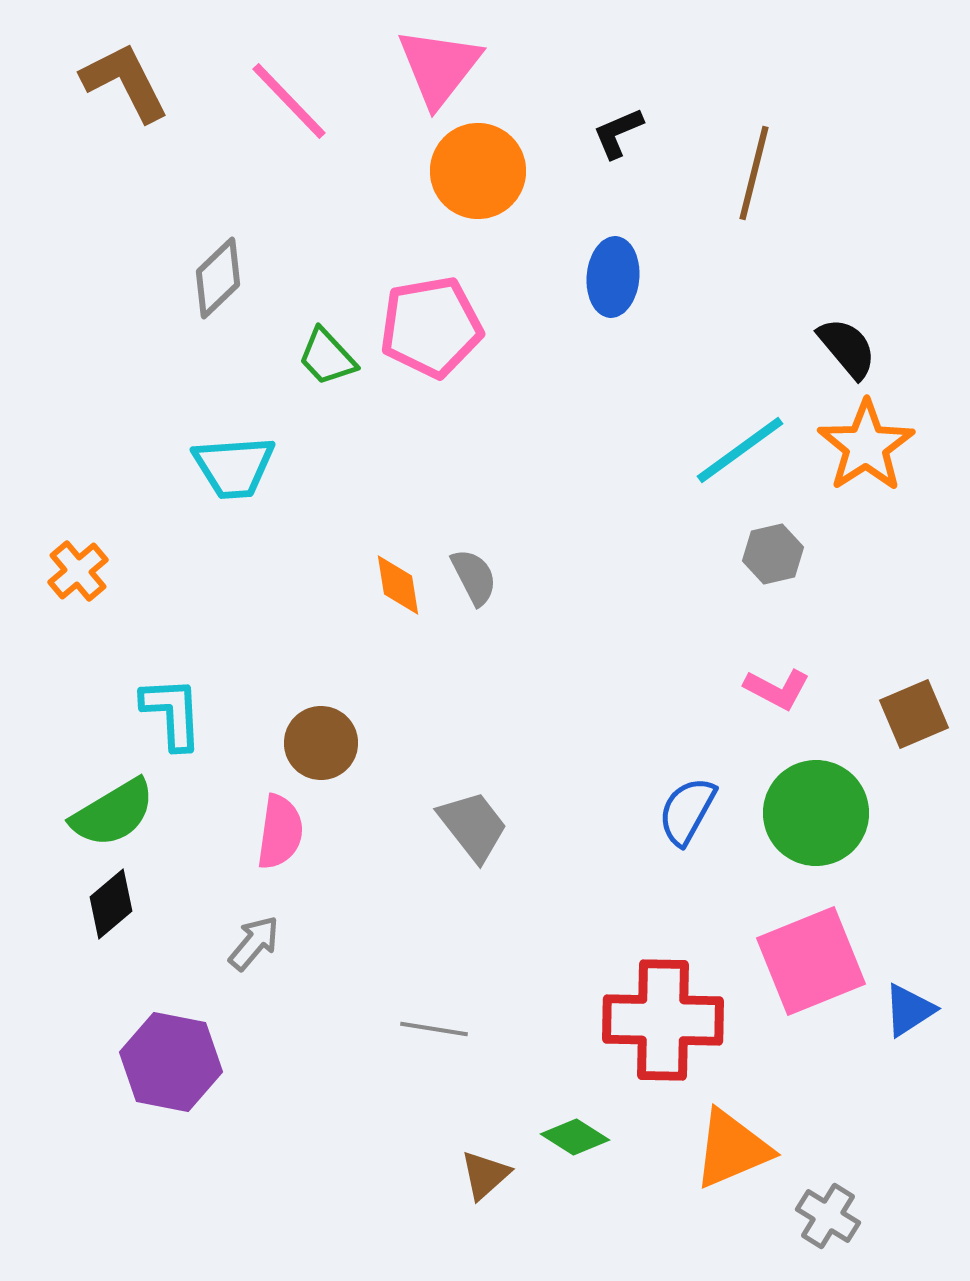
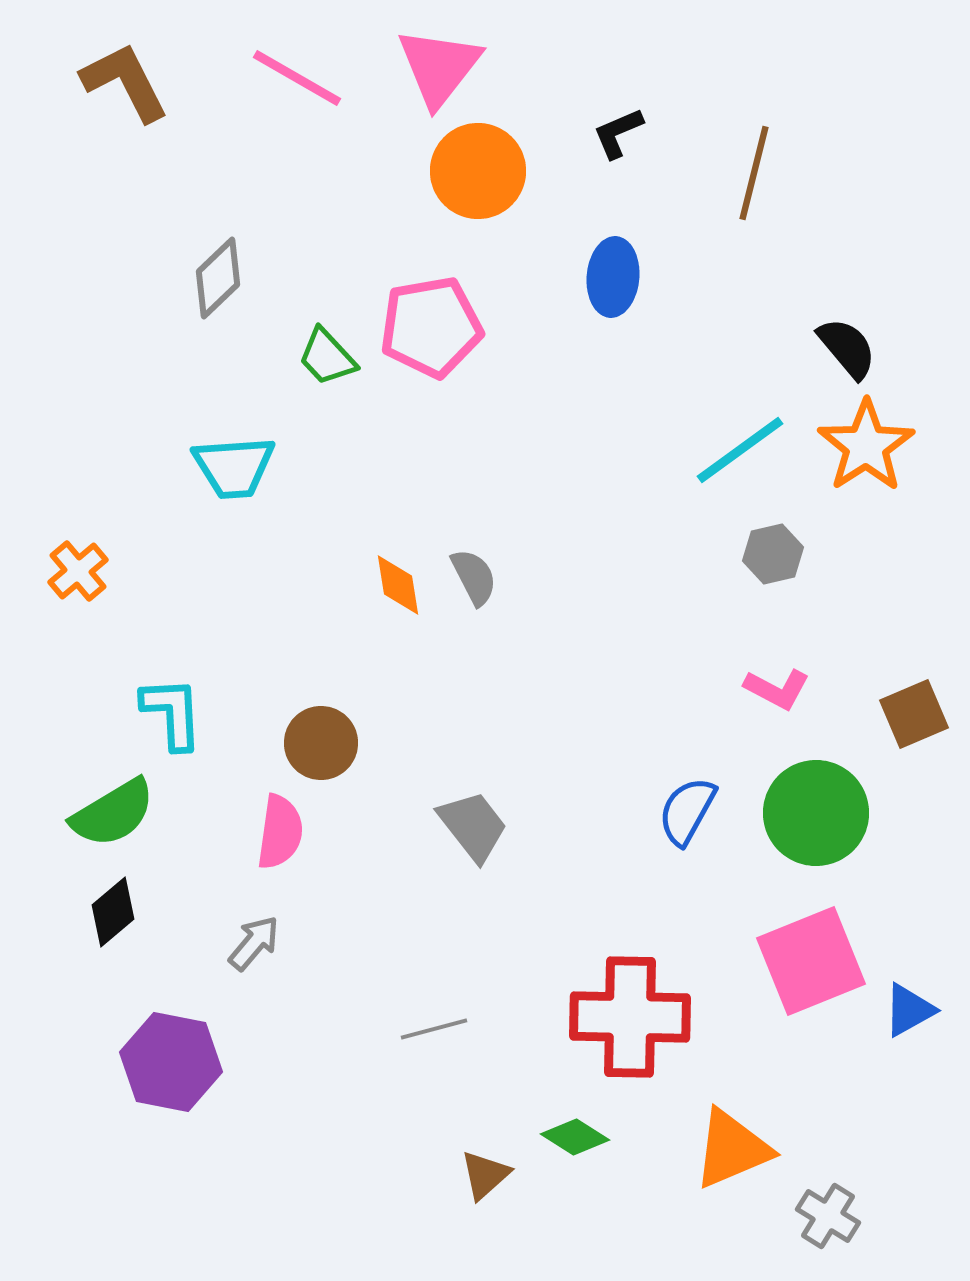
pink line: moved 8 px right, 23 px up; rotated 16 degrees counterclockwise
black diamond: moved 2 px right, 8 px down
blue triangle: rotated 4 degrees clockwise
red cross: moved 33 px left, 3 px up
gray line: rotated 24 degrees counterclockwise
